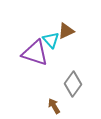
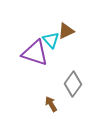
brown arrow: moved 3 px left, 2 px up
